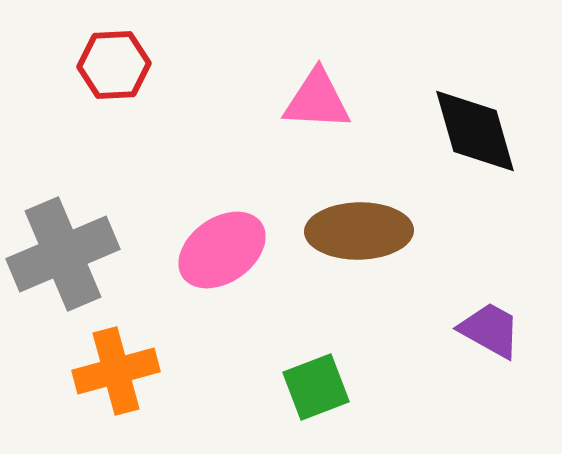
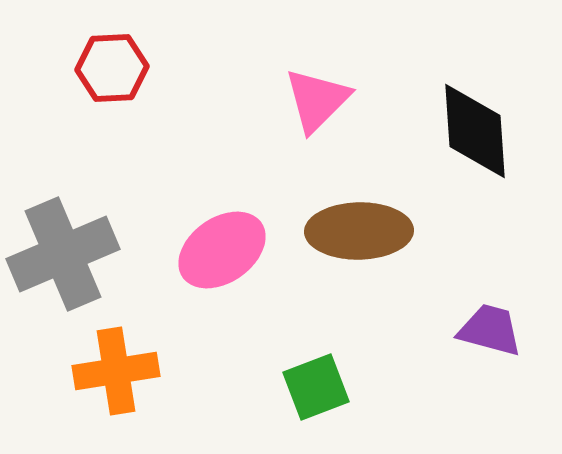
red hexagon: moved 2 px left, 3 px down
pink triangle: rotated 48 degrees counterclockwise
black diamond: rotated 12 degrees clockwise
purple trapezoid: rotated 14 degrees counterclockwise
orange cross: rotated 6 degrees clockwise
